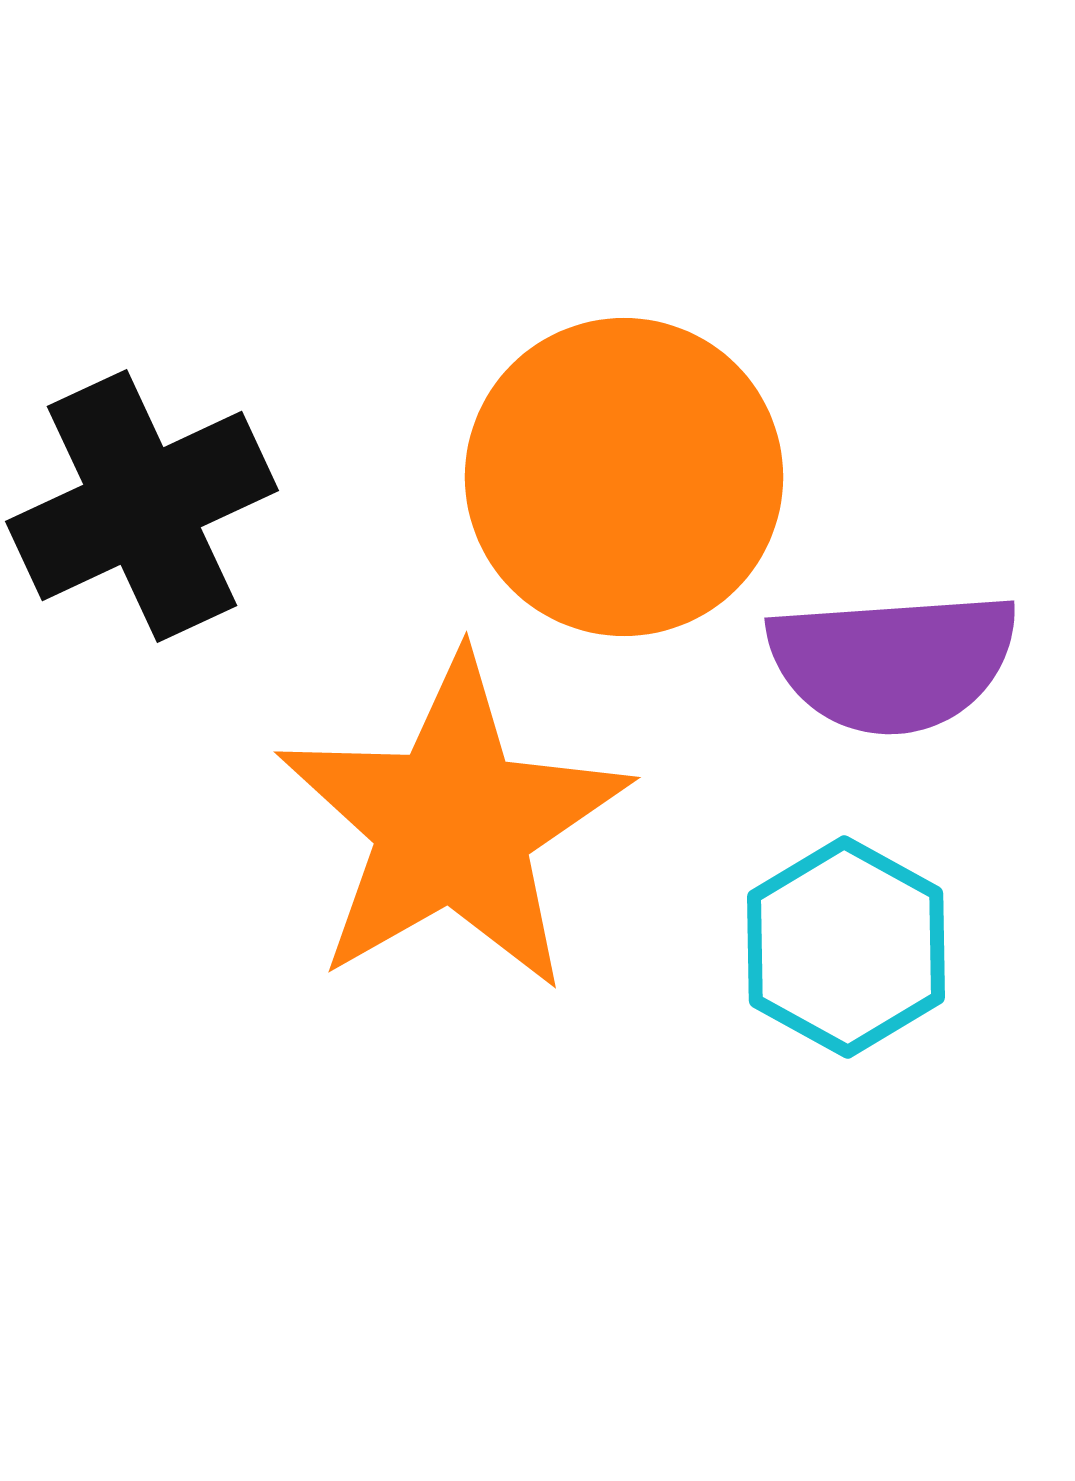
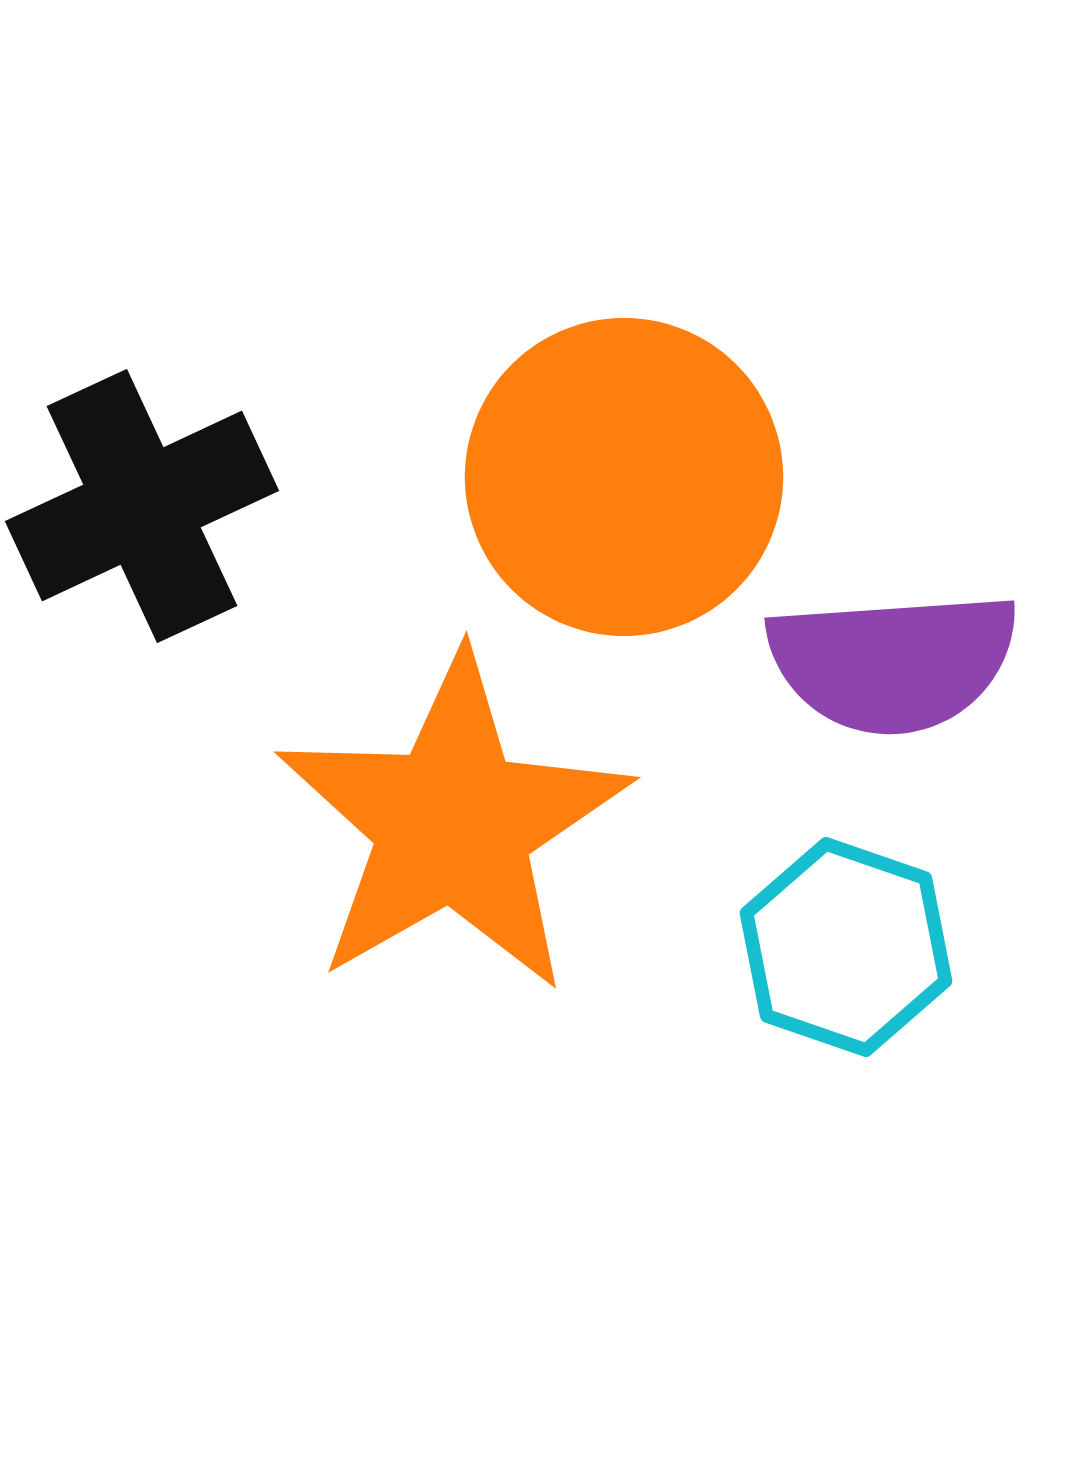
cyan hexagon: rotated 10 degrees counterclockwise
